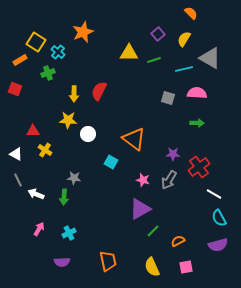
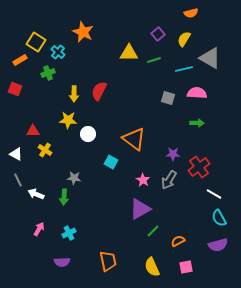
orange semicircle at (191, 13): rotated 120 degrees clockwise
orange star at (83, 32): rotated 25 degrees counterclockwise
pink star at (143, 180): rotated 16 degrees clockwise
